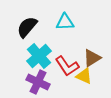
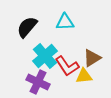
cyan cross: moved 6 px right
yellow triangle: rotated 30 degrees counterclockwise
